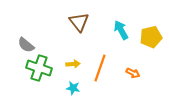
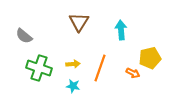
brown triangle: rotated 10 degrees clockwise
cyan arrow: rotated 24 degrees clockwise
yellow pentagon: moved 1 px left, 21 px down
gray semicircle: moved 2 px left, 9 px up
cyan star: moved 2 px up
